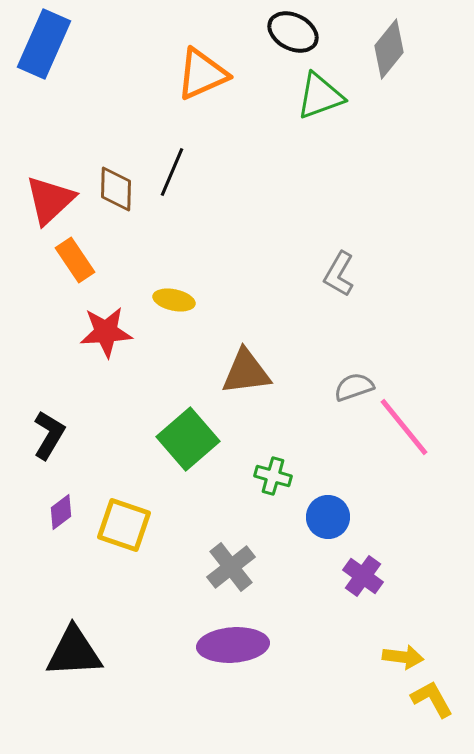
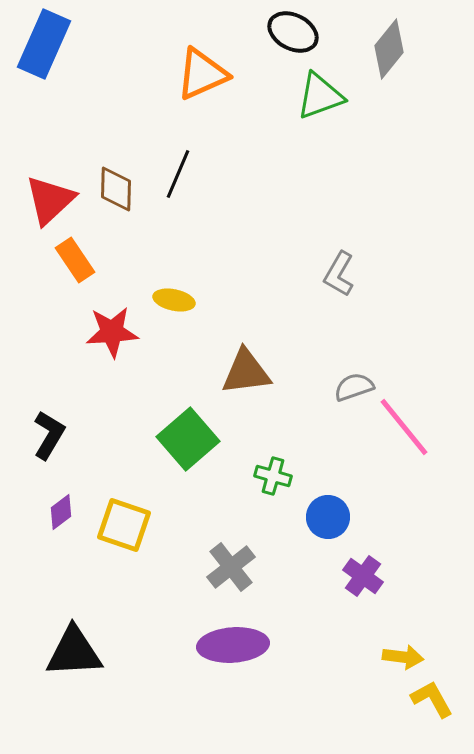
black line: moved 6 px right, 2 px down
red star: moved 6 px right
